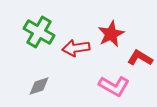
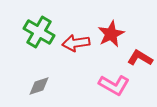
red arrow: moved 5 px up
pink L-shape: moved 1 px up
